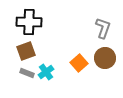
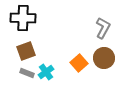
black cross: moved 6 px left, 4 px up
gray L-shape: rotated 10 degrees clockwise
brown circle: moved 1 px left
